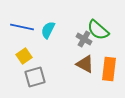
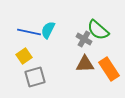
blue line: moved 7 px right, 5 px down
brown triangle: rotated 30 degrees counterclockwise
orange rectangle: rotated 40 degrees counterclockwise
